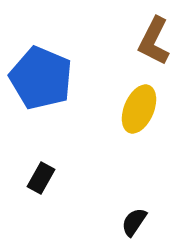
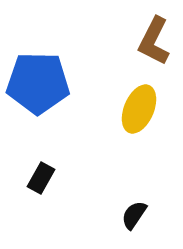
blue pentagon: moved 3 px left, 5 px down; rotated 22 degrees counterclockwise
black semicircle: moved 7 px up
